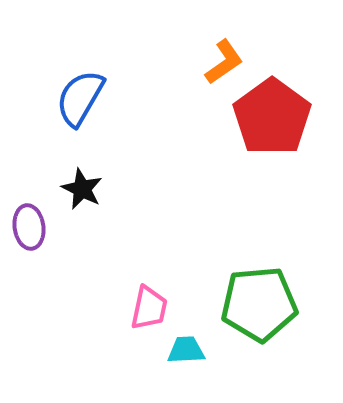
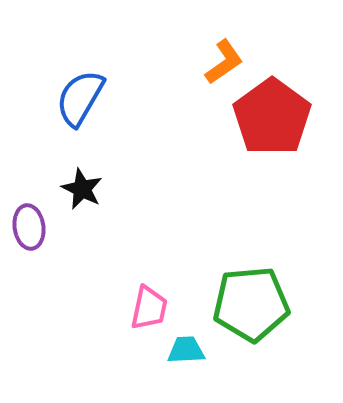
green pentagon: moved 8 px left
